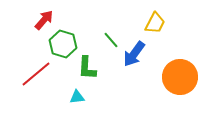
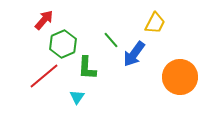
green hexagon: rotated 20 degrees clockwise
red line: moved 8 px right, 2 px down
cyan triangle: rotated 49 degrees counterclockwise
